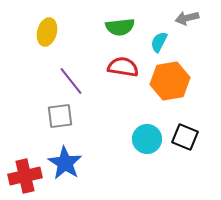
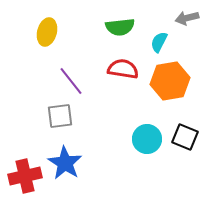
red semicircle: moved 2 px down
